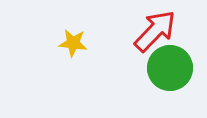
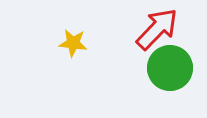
red arrow: moved 2 px right, 2 px up
